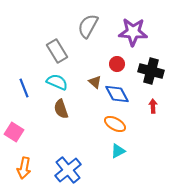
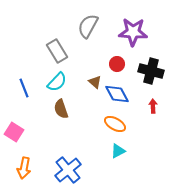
cyan semicircle: rotated 110 degrees clockwise
